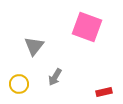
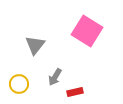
pink square: moved 4 px down; rotated 12 degrees clockwise
gray triangle: moved 1 px right, 1 px up
red rectangle: moved 29 px left
